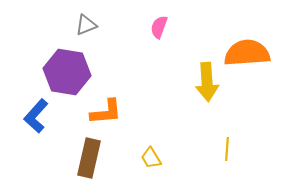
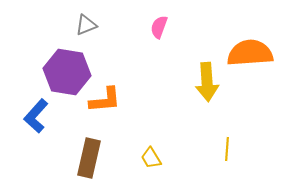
orange semicircle: moved 3 px right
orange L-shape: moved 1 px left, 12 px up
